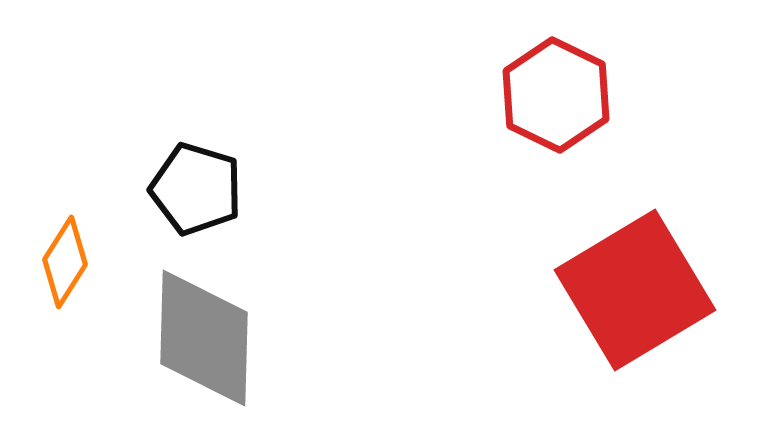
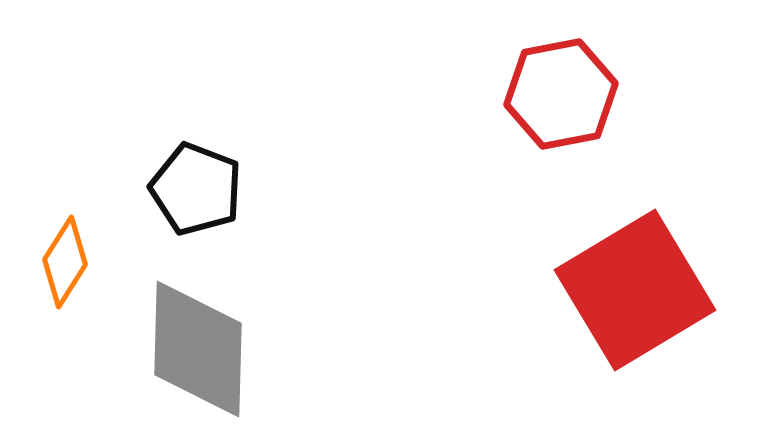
red hexagon: moved 5 px right, 1 px up; rotated 23 degrees clockwise
black pentagon: rotated 4 degrees clockwise
gray diamond: moved 6 px left, 11 px down
